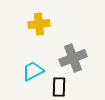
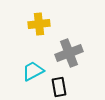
gray cross: moved 4 px left, 5 px up
black rectangle: rotated 12 degrees counterclockwise
